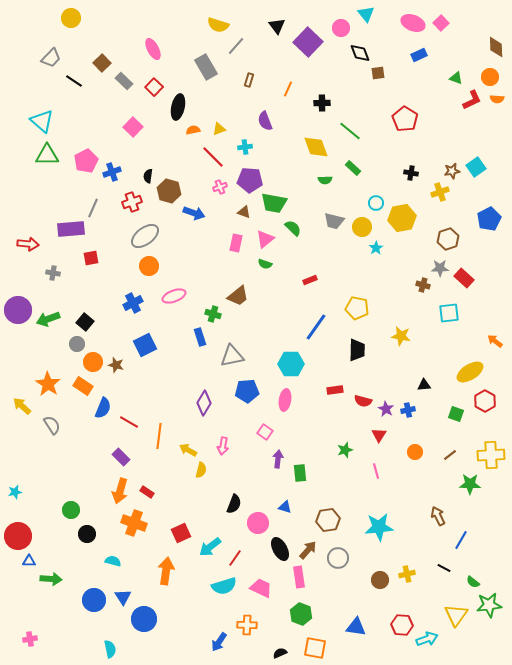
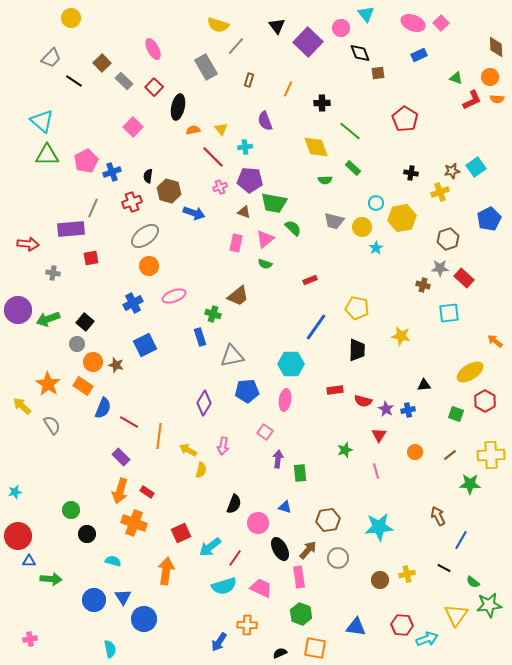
yellow triangle at (219, 129): moved 2 px right; rotated 48 degrees counterclockwise
